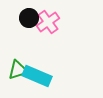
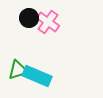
pink cross: rotated 20 degrees counterclockwise
